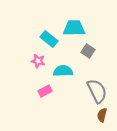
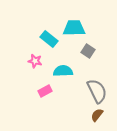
pink star: moved 3 px left
brown semicircle: moved 5 px left; rotated 24 degrees clockwise
